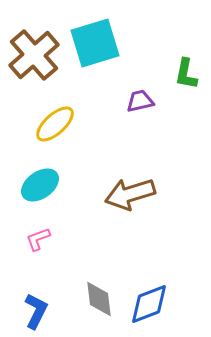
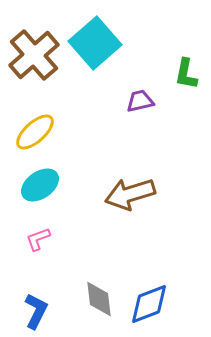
cyan square: rotated 24 degrees counterclockwise
yellow ellipse: moved 20 px left, 8 px down
